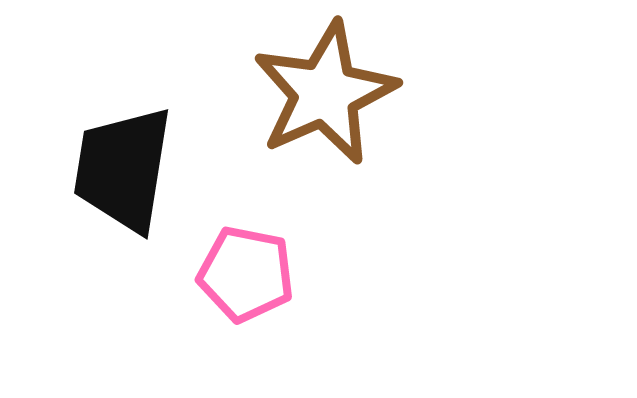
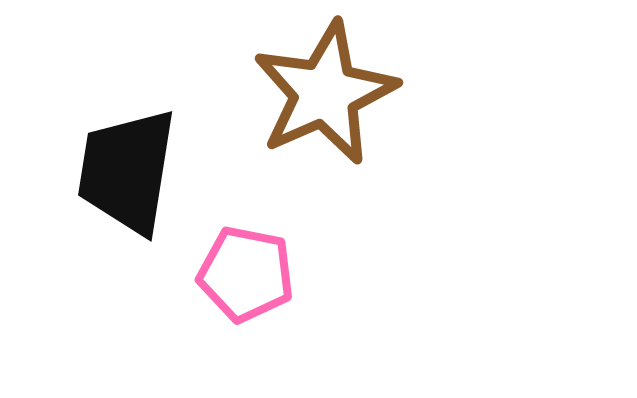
black trapezoid: moved 4 px right, 2 px down
